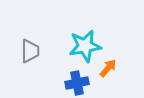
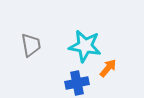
cyan star: rotated 20 degrees clockwise
gray trapezoid: moved 1 px right, 6 px up; rotated 10 degrees counterclockwise
